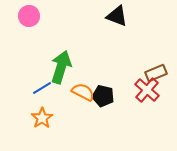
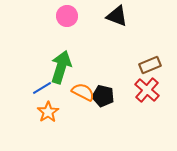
pink circle: moved 38 px right
brown rectangle: moved 6 px left, 8 px up
orange star: moved 6 px right, 6 px up
